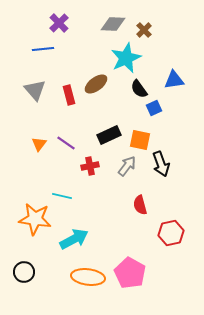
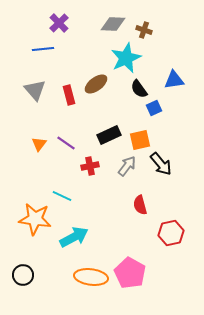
brown cross: rotated 28 degrees counterclockwise
orange square: rotated 25 degrees counterclockwise
black arrow: rotated 20 degrees counterclockwise
cyan line: rotated 12 degrees clockwise
cyan arrow: moved 2 px up
black circle: moved 1 px left, 3 px down
orange ellipse: moved 3 px right
